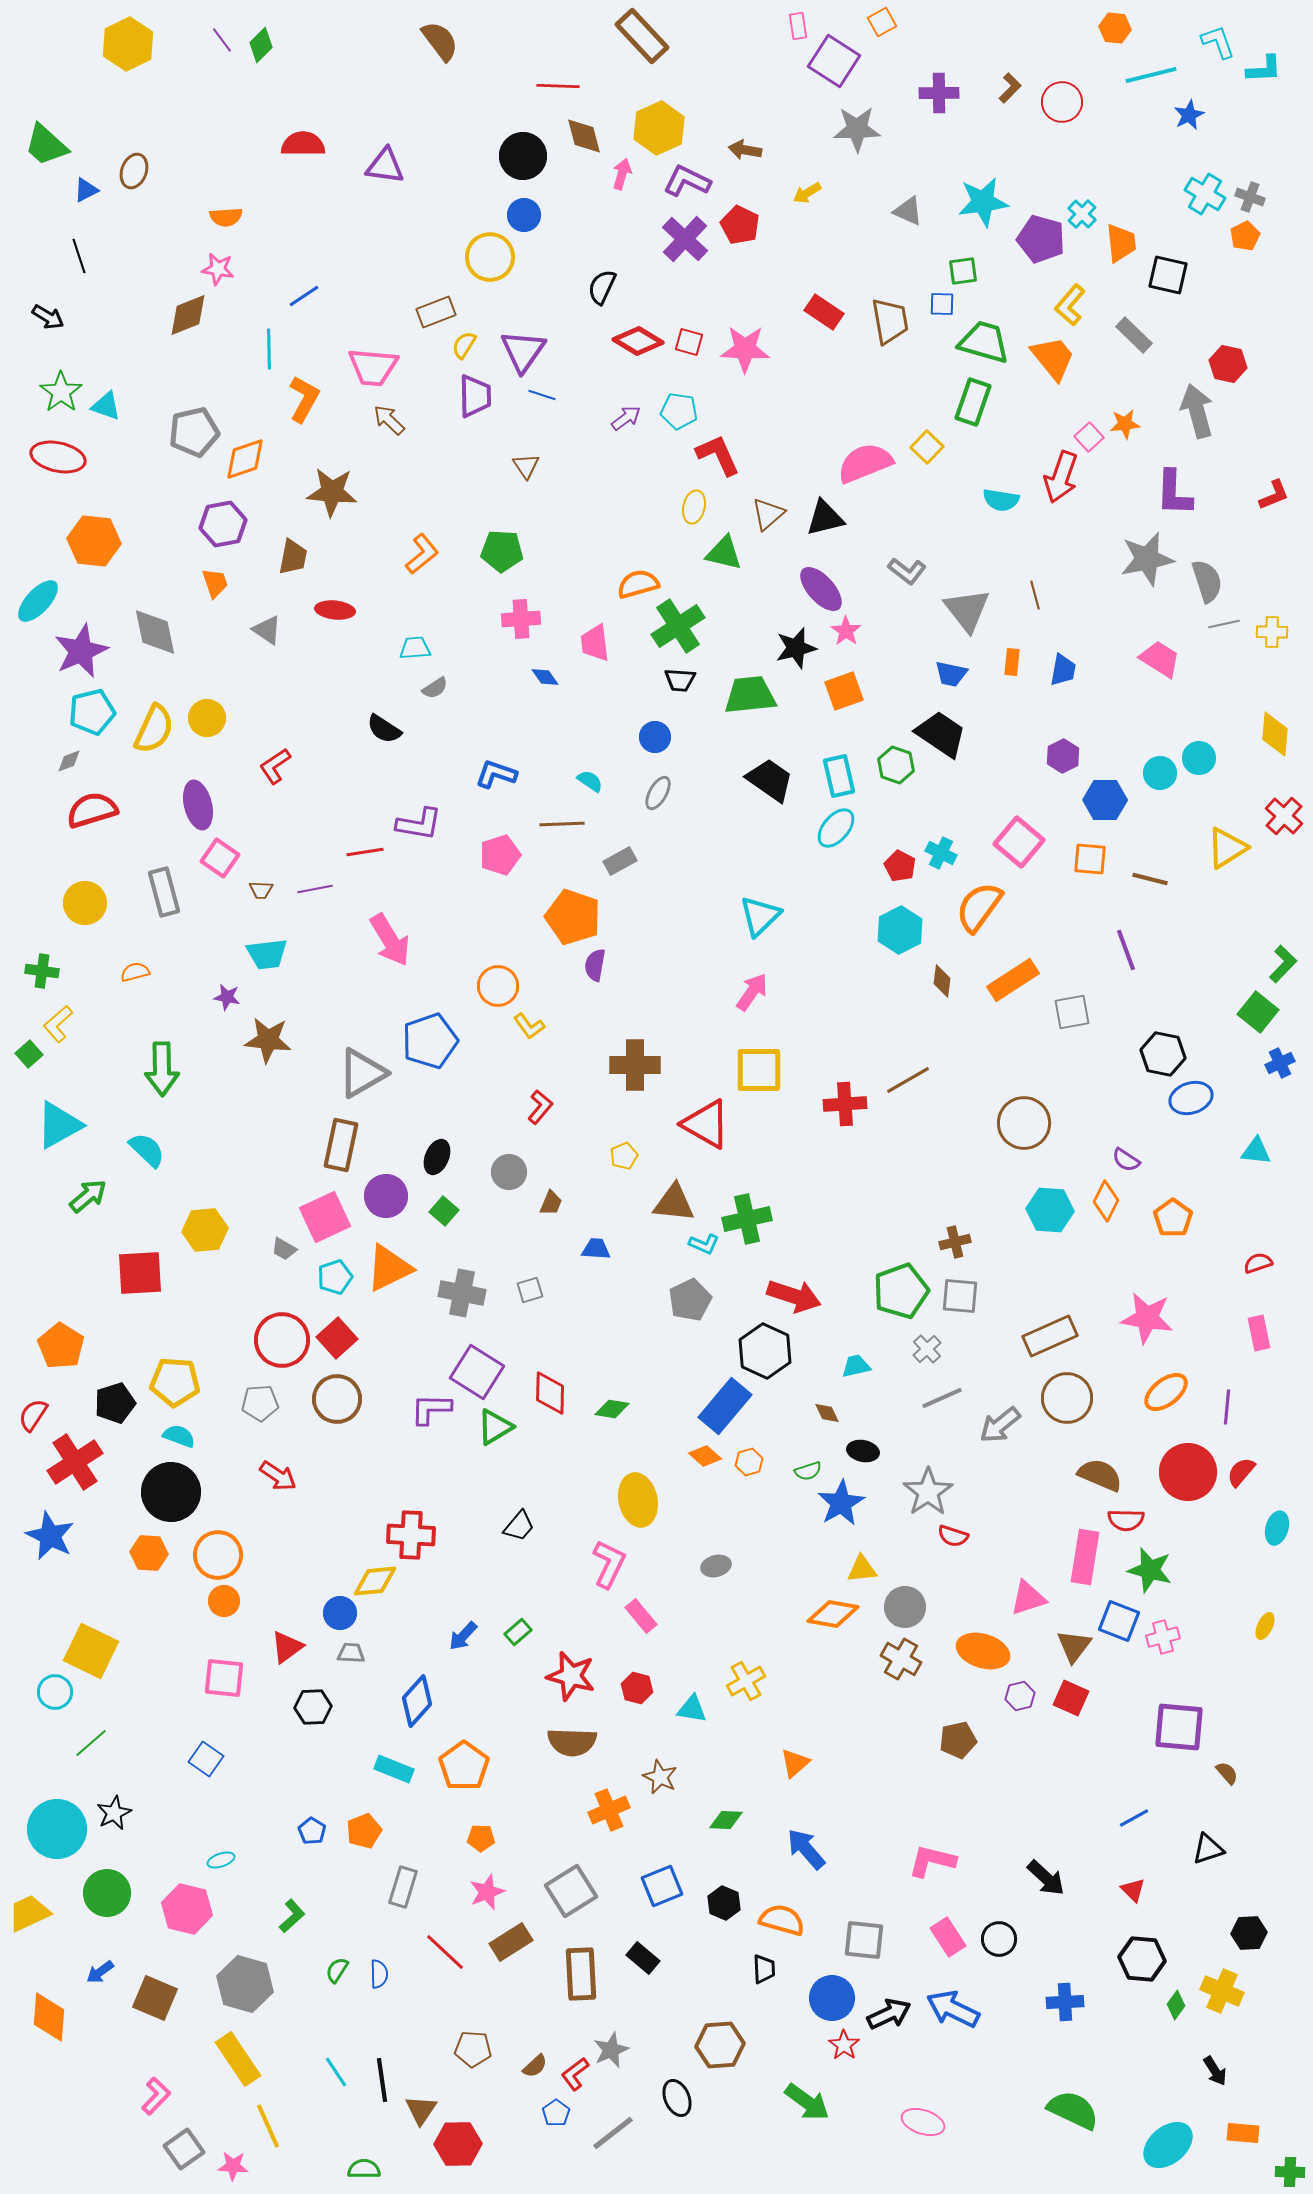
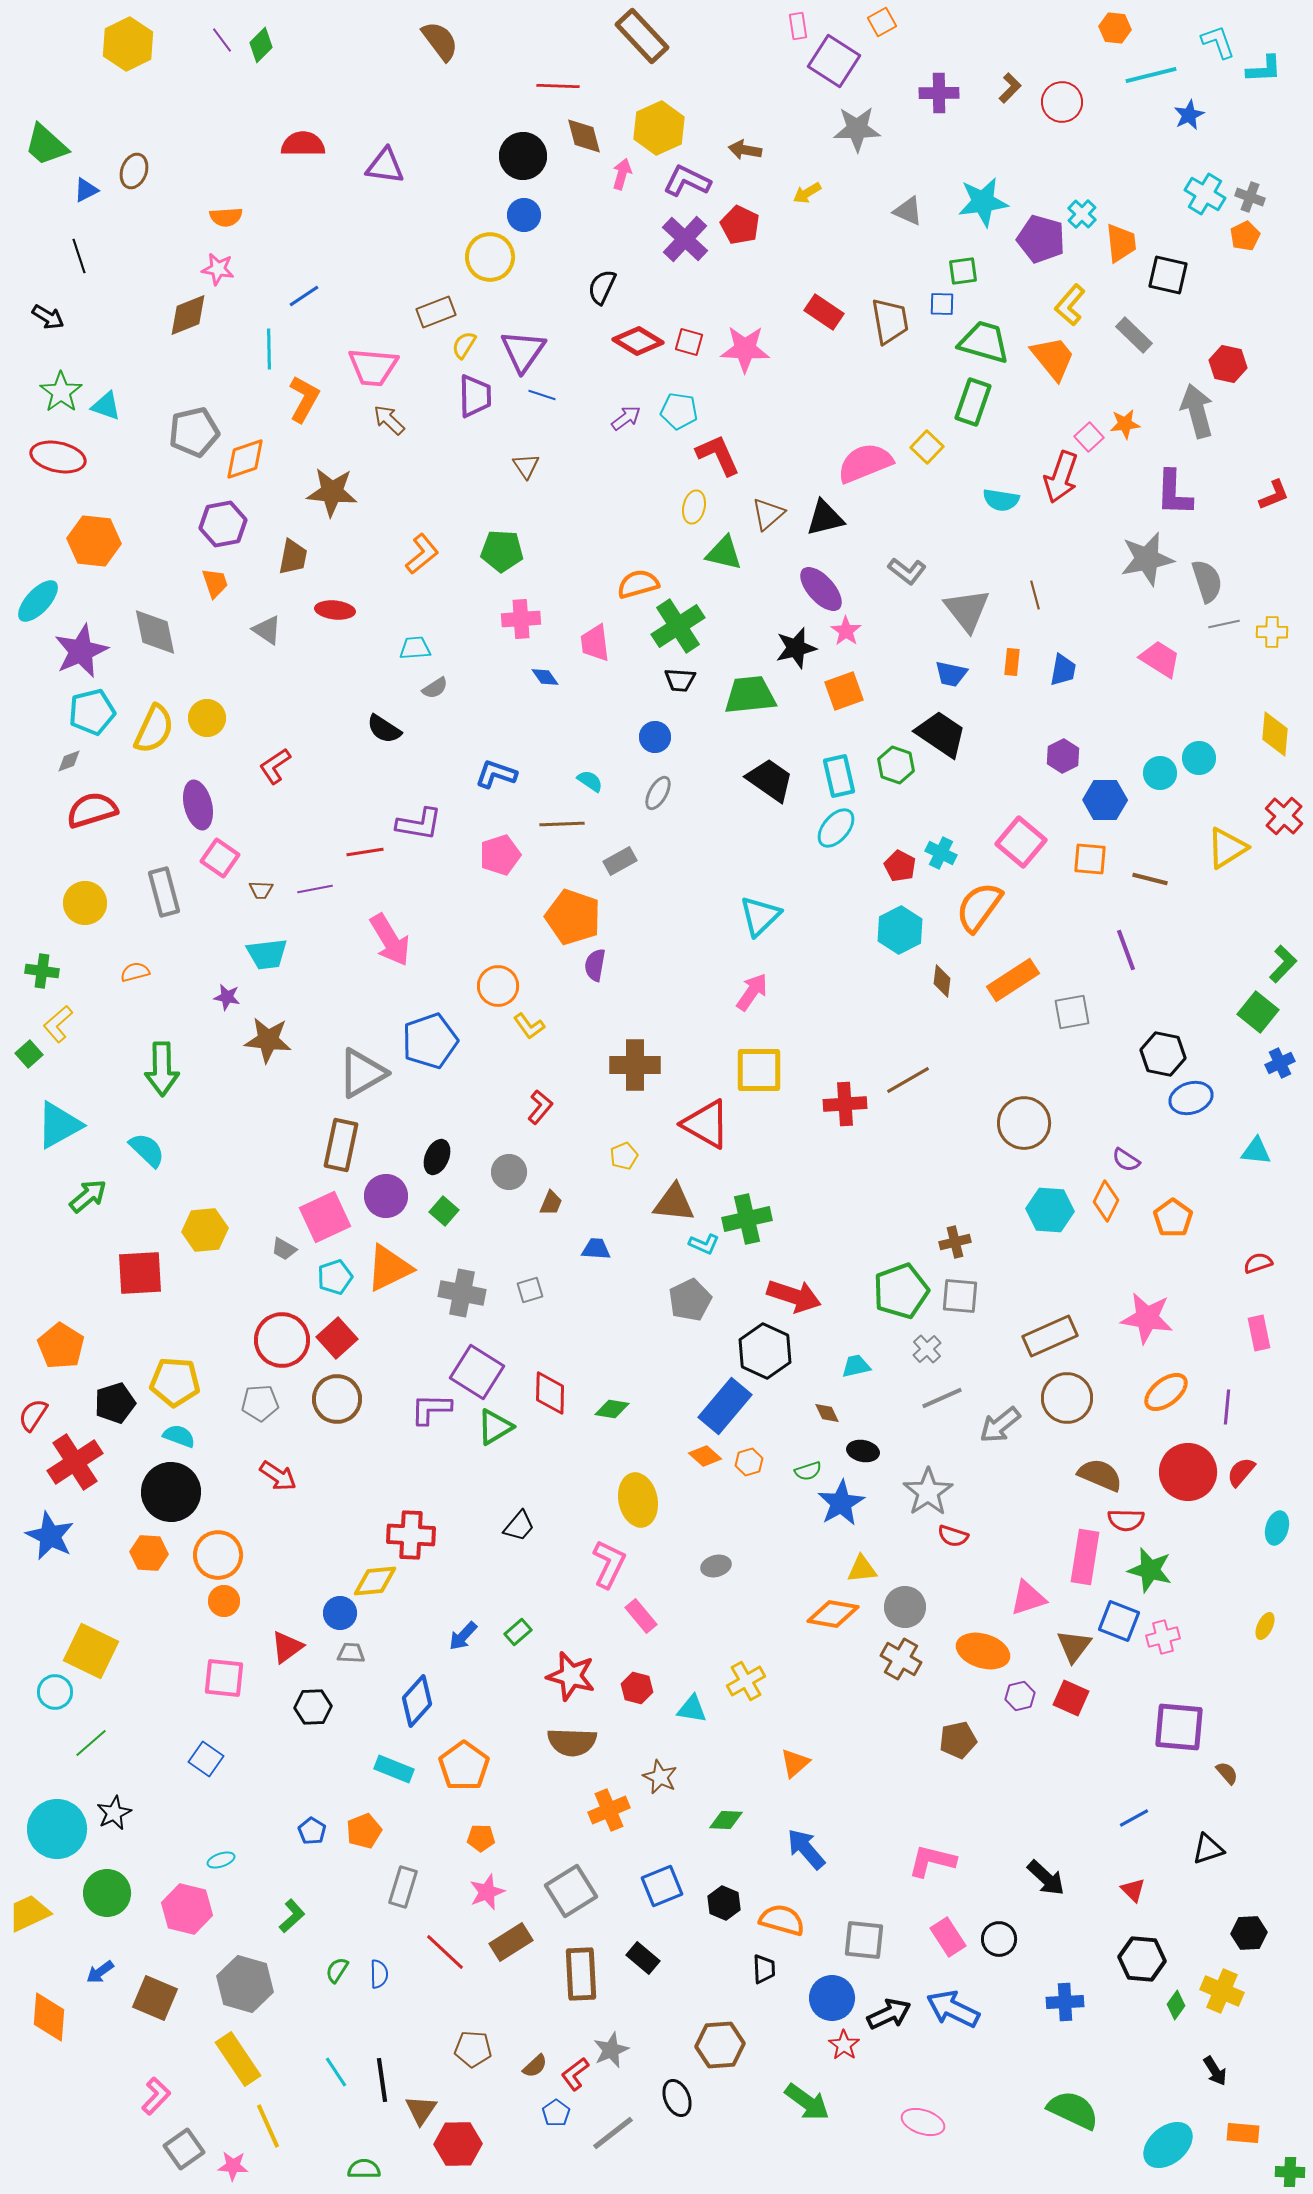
pink square at (1019, 842): moved 2 px right
